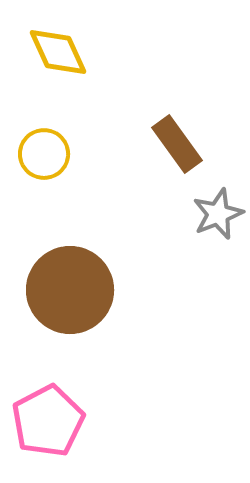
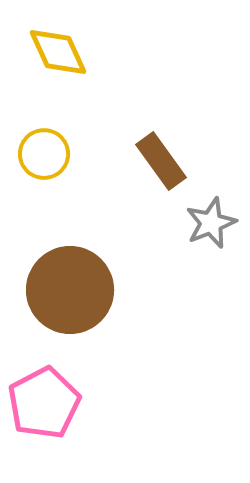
brown rectangle: moved 16 px left, 17 px down
gray star: moved 7 px left, 9 px down
pink pentagon: moved 4 px left, 18 px up
